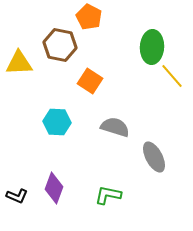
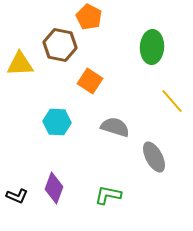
yellow triangle: moved 1 px right, 1 px down
yellow line: moved 25 px down
